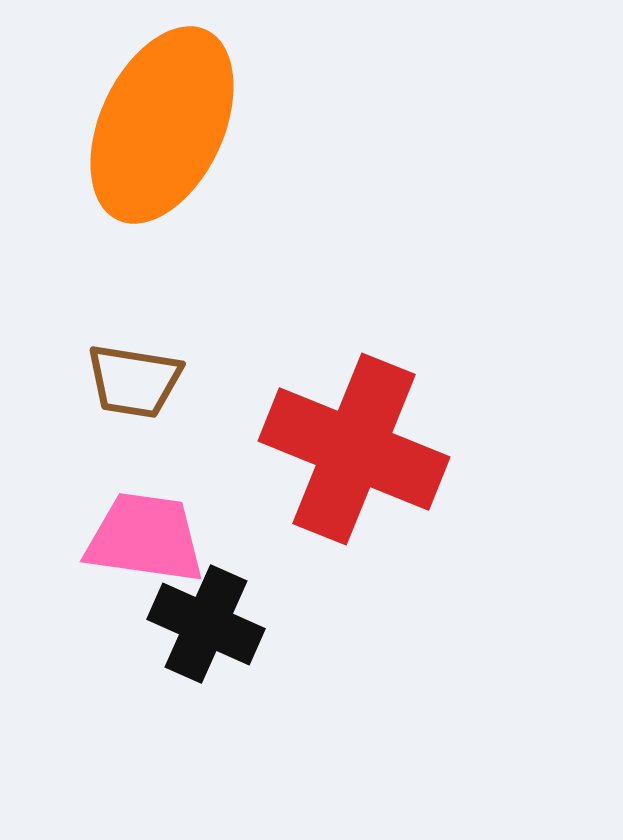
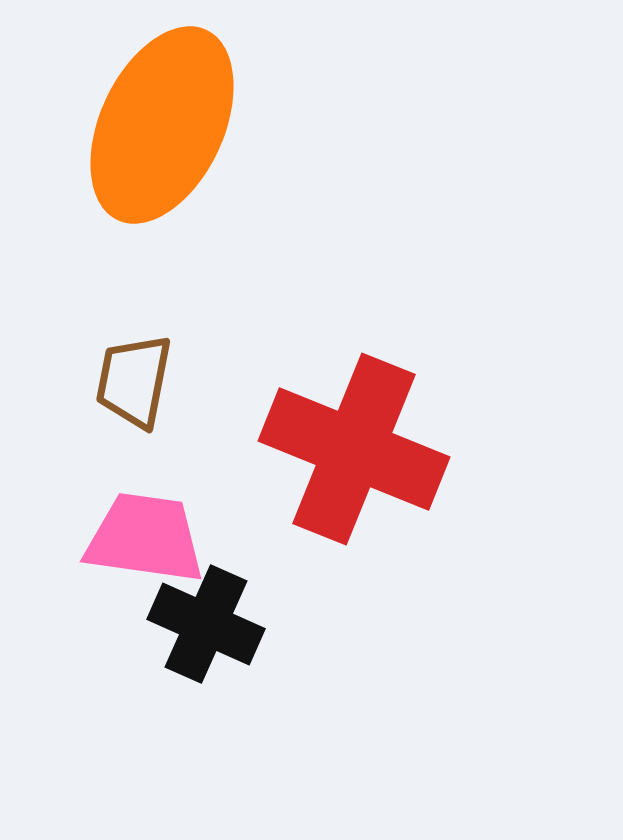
brown trapezoid: rotated 92 degrees clockwise
